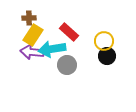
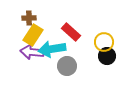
red rectangle: moved 2 px right
yellow circle: moved 1 px down
gray circle: moved 1 px down
